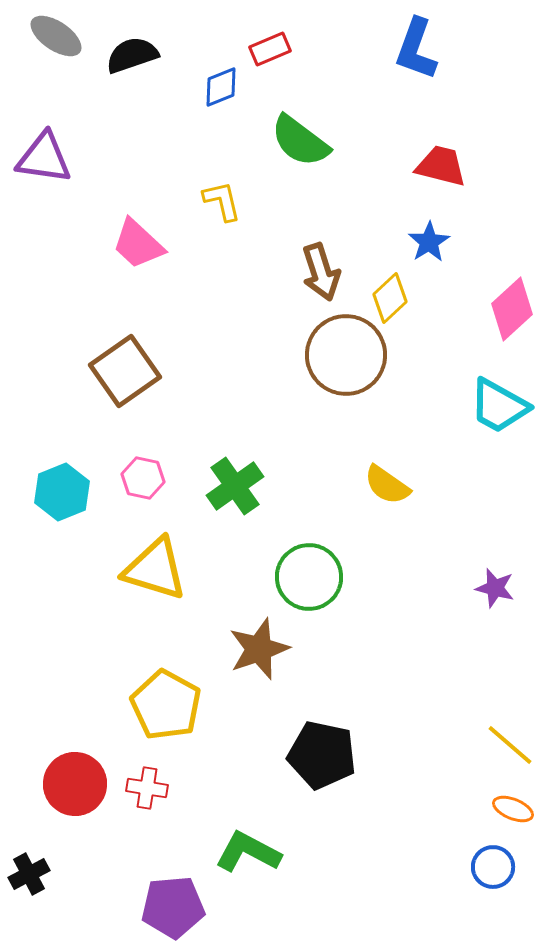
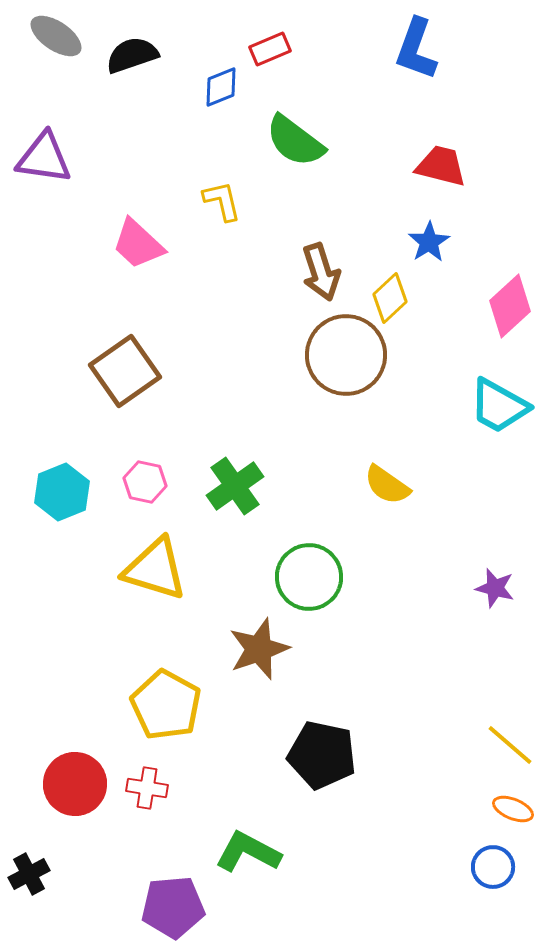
green semicircle: moved 5 px left
pink diamond: moved 2 px left, 3 px up
pink hexagon: moved 2 px right, 4 px down
